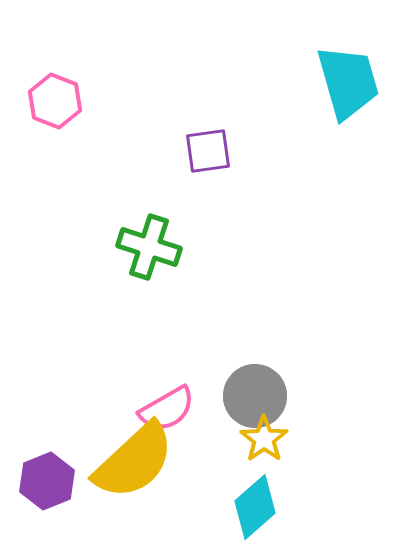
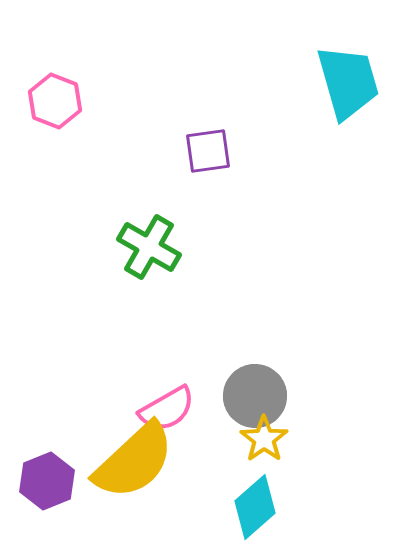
green cross: rotated 12 degrees clockwise
